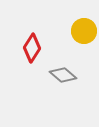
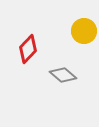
red diamond: moved 4 px left, 1 px down; rotated 12 degrees clockwise
